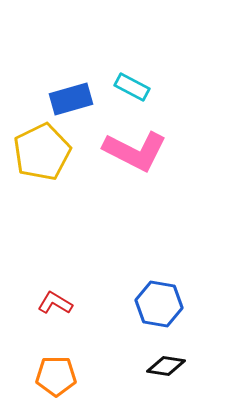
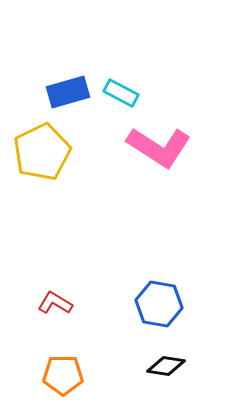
cyan rectangle: moved 11 px left, 6 px down
blue rectangle: moved 3 px left, 7 px up
pink L-shape: moved 24 px right, 4 px up; rotated 6 degrees clockwise
orange pentagon: moved 7 px right, 1 px up
